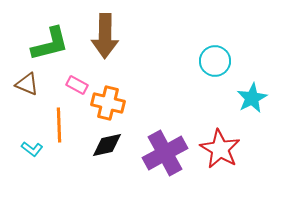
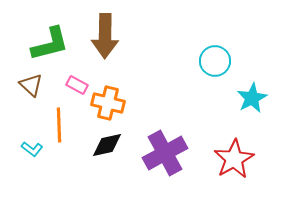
brown triangle: moved 4 px right, 1 px down; rotated 20 degrees clockwise
red star: moved 14 px right, 10 px down; rotated 12 degrees clockwise
